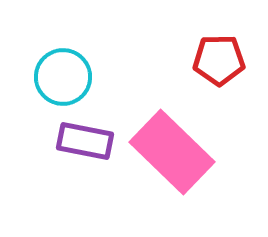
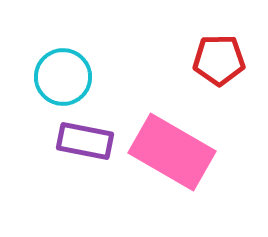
pink rectangle: rotated 14 degrees counterclockwise
